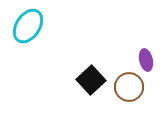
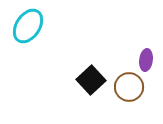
purple ellipse: rotated 20 degrees clockwise
